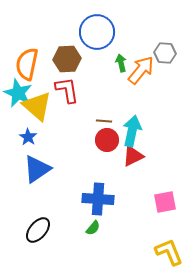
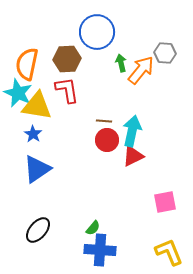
yellow triangle: rotated 32 degrees counterclockwise
blue star: moved 5 px right, 3 px up
blue cross: moved 2 px right, 51 px down
